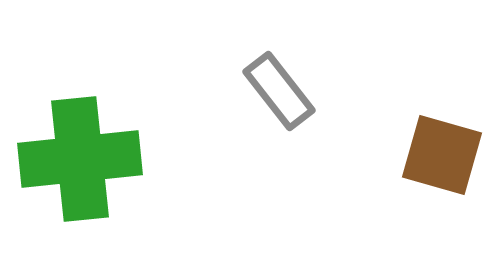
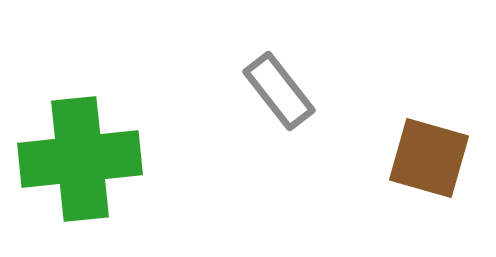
brown square: moved 13 px left, 3 px down
